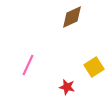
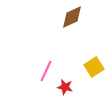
pink line: moved 18 px right, 6 px down
red star: moved 2 px left
